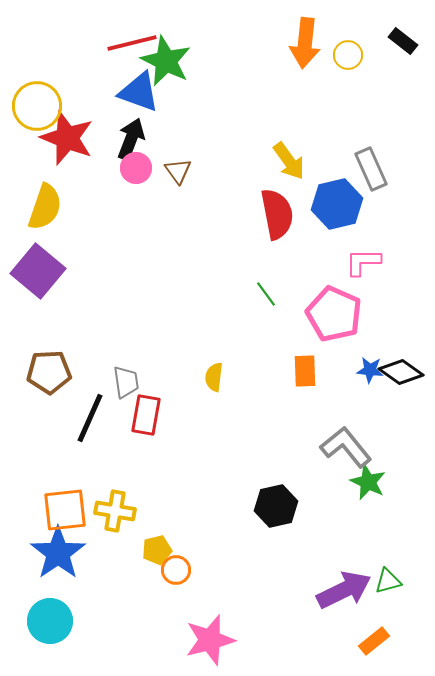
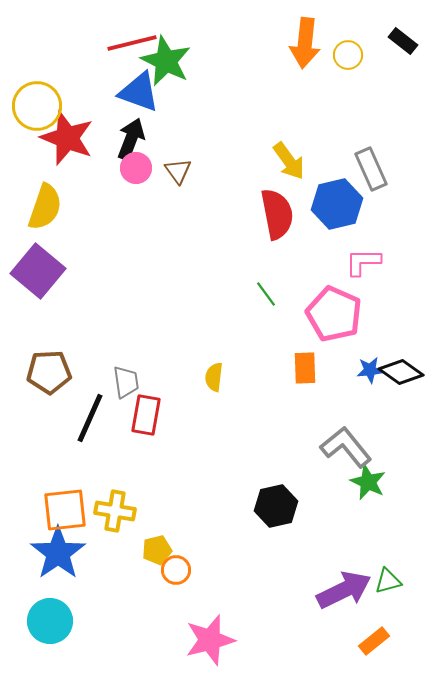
blue star at (370, 370): rotated 12 degrees counterclockwise
orange rectangle at (305, 371): moved 3 px up
